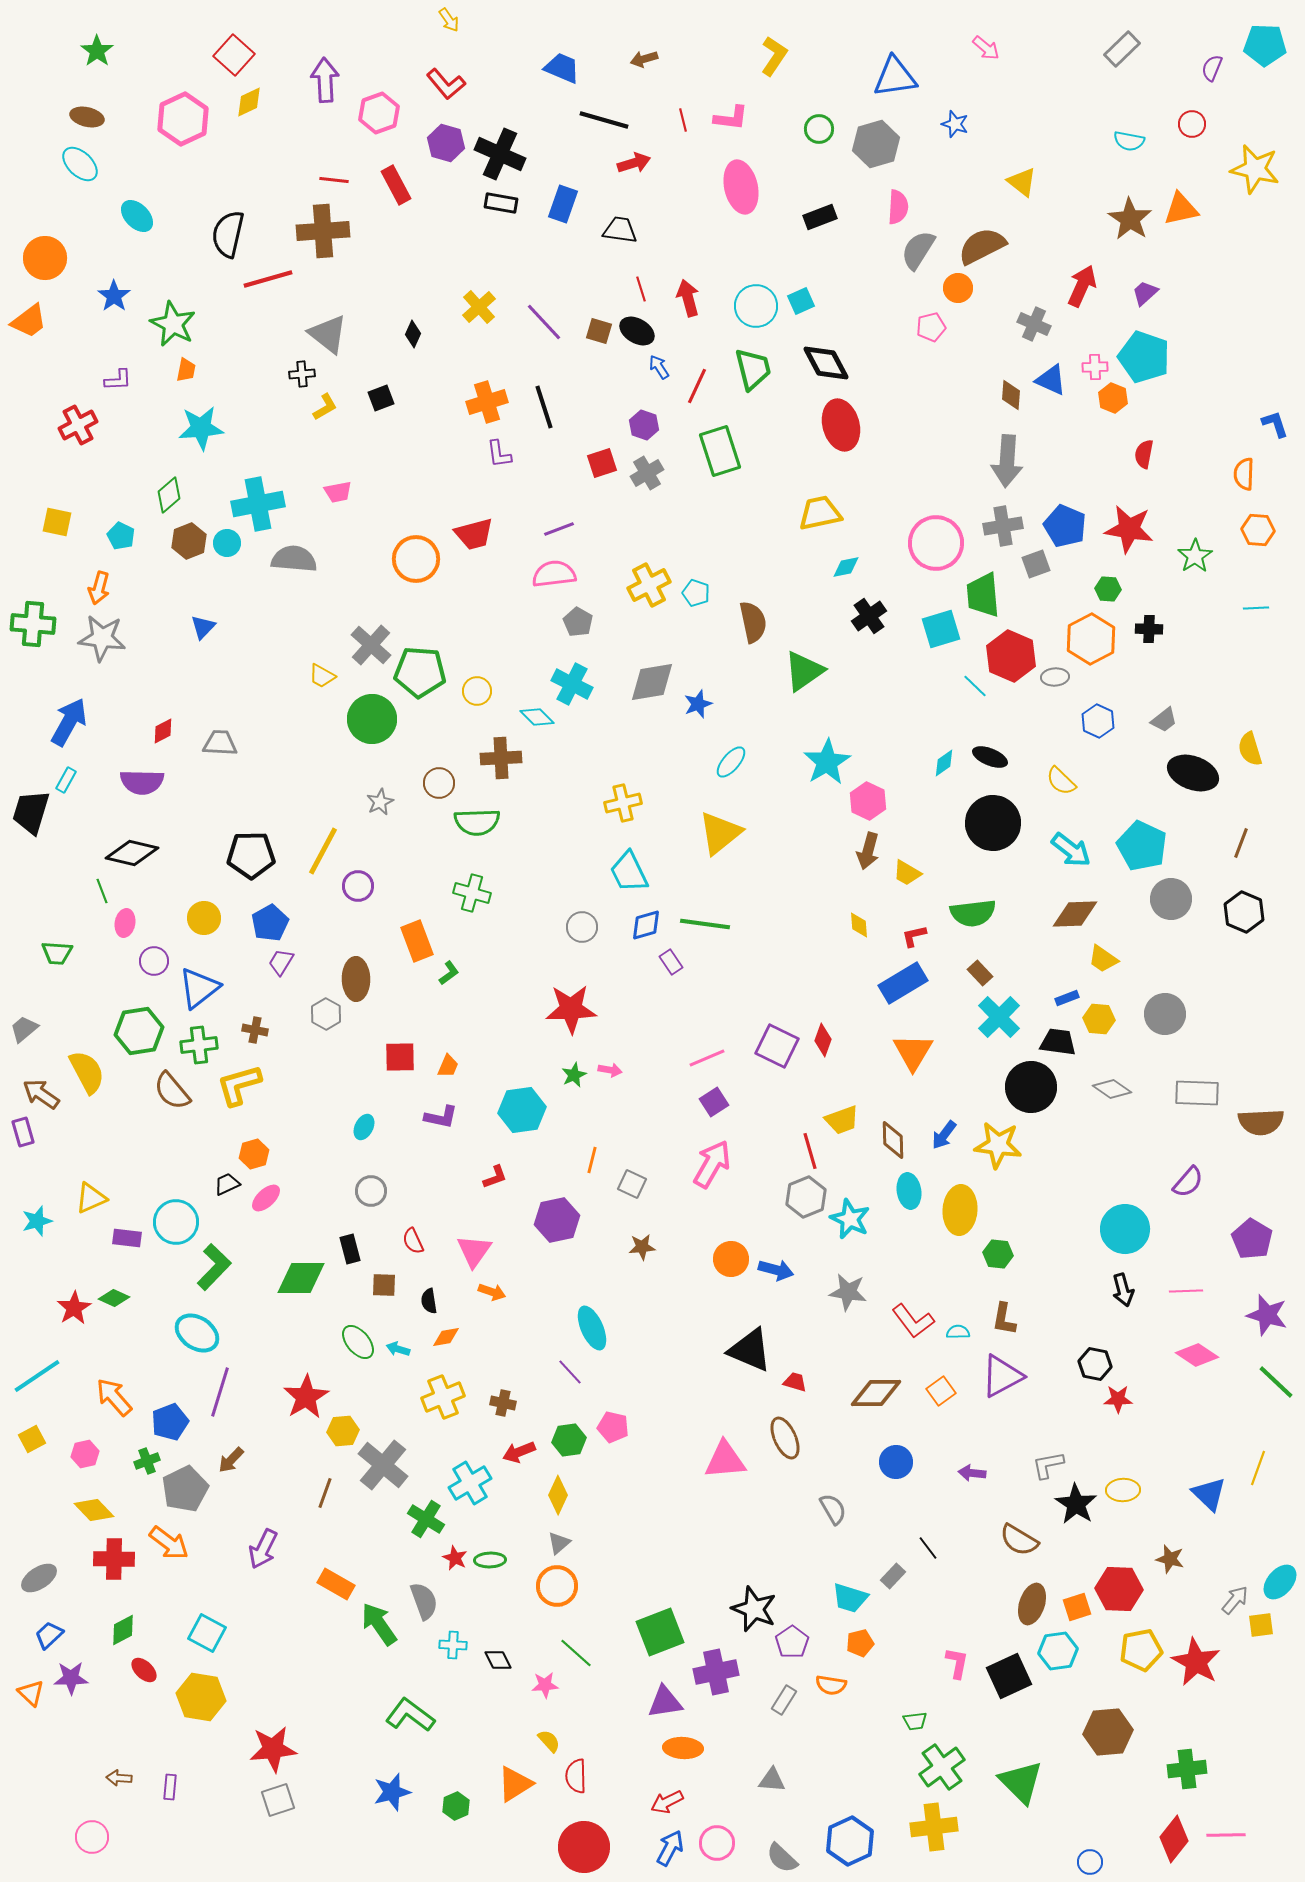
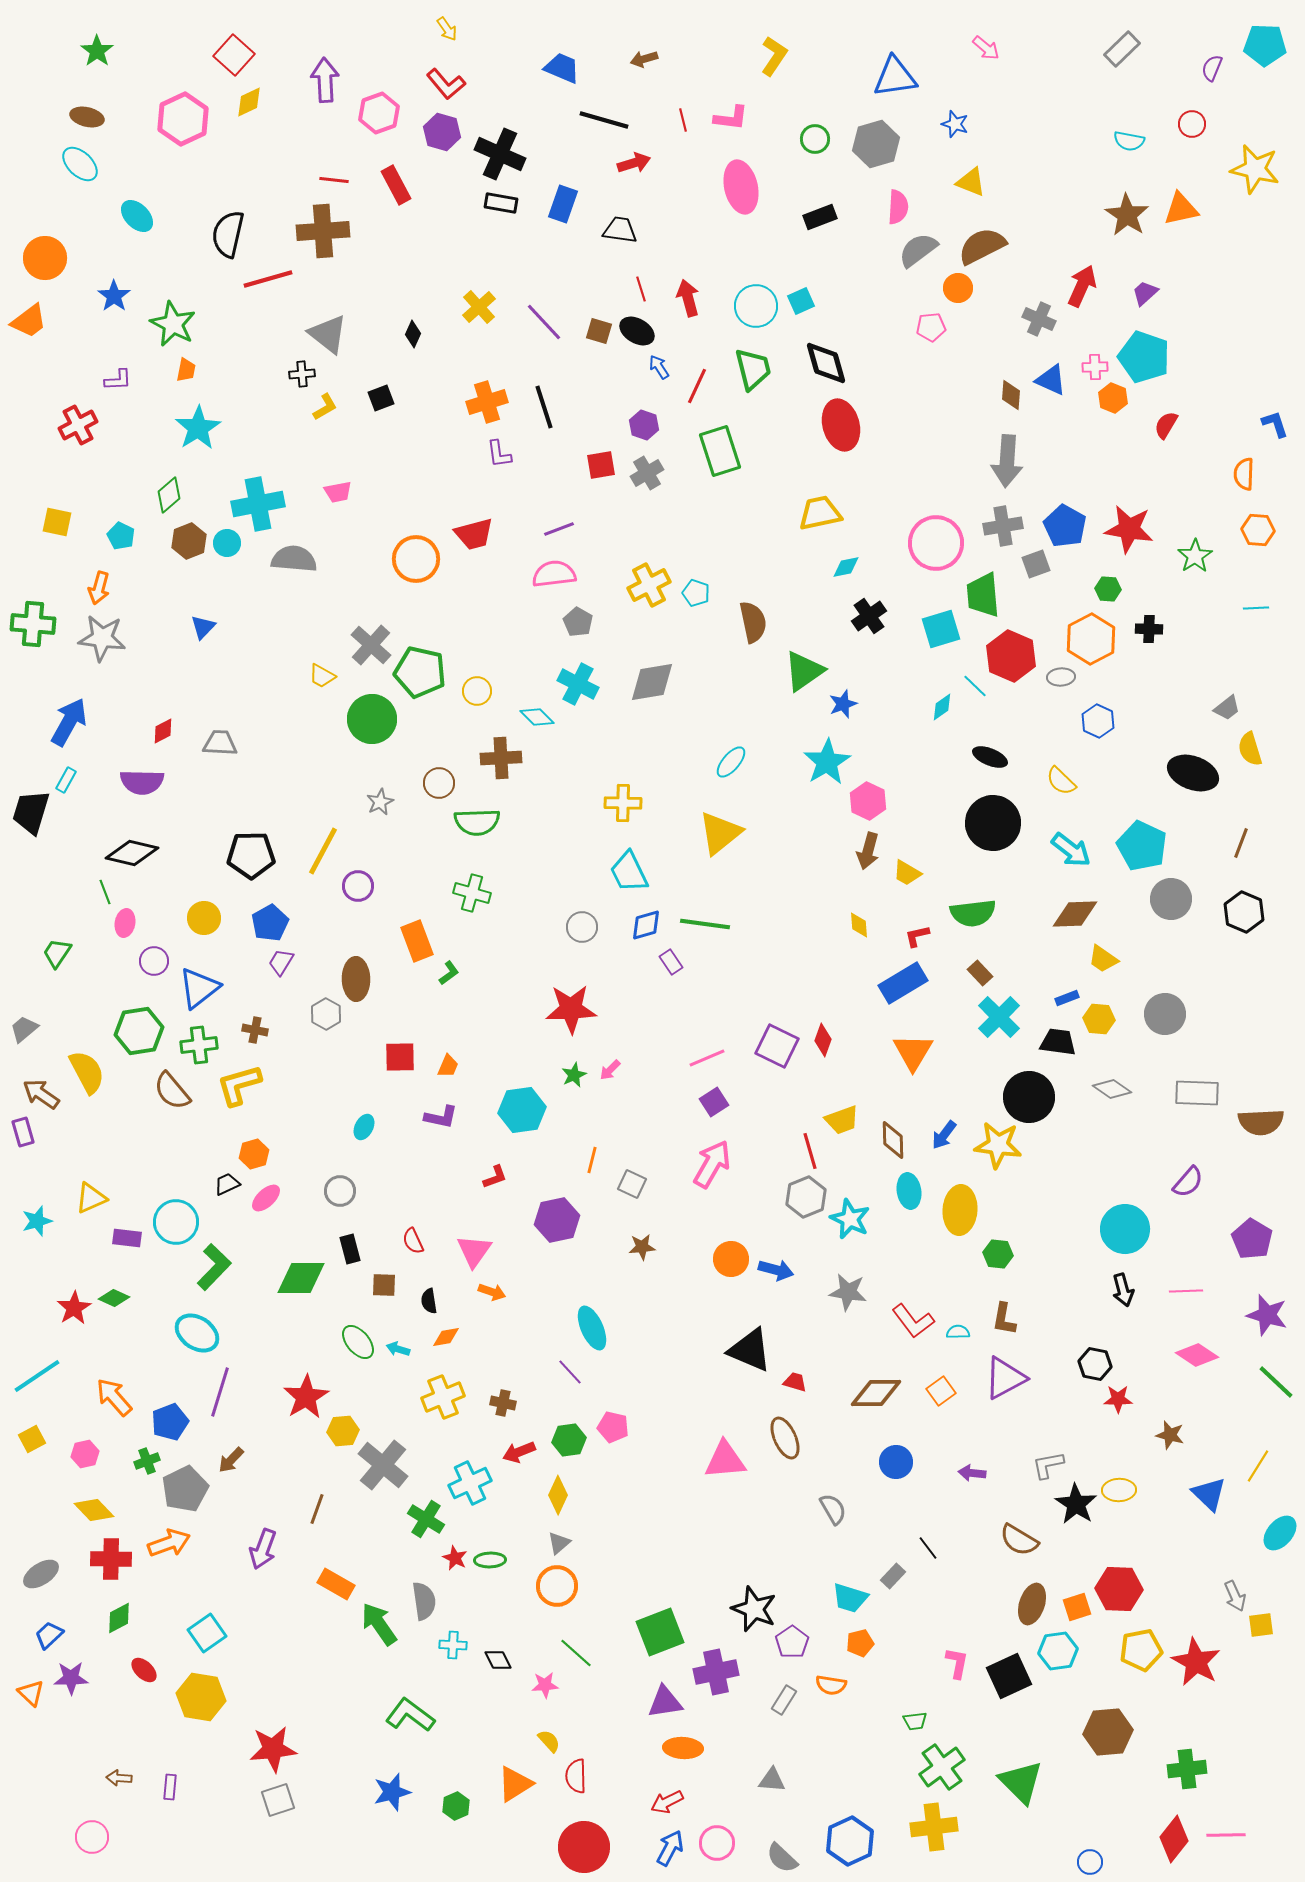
yellow arrow at (449, 20): moved 2 px left, 9 px down
green circle at (819, 129): moved 4 px left, 10 px down
purple hexagon at (446, 143): moved 4 px left, 11 px up
yellow triangle at (1022, 182): moved 51 px left; rotated 16 degrees counterclockwise
brown star at (1130, 219): moved 3 px left, 4 px up
gray semicircle at (918, 250): rotated 21 degrees clockwise
gray cross at (1034, 324): moved 5 px right, 5 px up
pink pentagon at (931, 327): rotated 8 degrees clockwise
black diamond at (826, 363): rotated 12 degrees clockwise
cyan star at (201, 428): moved 3 px left; rotated 27 degrees counterclockwise
red semicircle at (1144, 454): moved 22 px right, 29 px up; rotated 20 degrees clockwise
red square at (602, 463): moved 1 px left, 2 px down; rotated 8 degrees clockwise
blue pentagon at (1065, 526): rotated 6 degrees clockwise
green pentagon at (420, 672): rotated 9 degrees clockwise
gray ellipse at (1055, 677): moved 6 px right
cyan cross at (572, 684): moved 6 px right
blue star at (698, 704): moved 145 px right
gray trapezoid at (1164, 720): moved 63 px right, 12 px up
cyan diamond at (944, 763): moved 2 px left, 56 px up
yellow cross at (623, 803): rotated 15 degrees clockwise
green line at (102, 891): moved 3 px right, 1 px down
red L-shape at (914, 936): moved 3 px right
green trapezoid at (57, 953): rotated 120 degrees clockwise
pink arrow at (610, 1070): rotated 125 degrees clockwise
black circle at (1031, 1087): moved 2 px left, 10 px down
gray circle at (371, 1191): moved 31 px left
purple triangle at (1002, 1376): moved 3 px right, 2 px down
yellow line at (1258, 1468): moved 2 px up; rotated 12 degrees clockwise
cyan cross at (470, 1483): rotated 6 degrees clockwise
yellow ellipse at (1123, 1490): moved 4 px left
brown line at (325, 1493): moved 8 px left, 16 px down
orange arrow at (169, 1543): rotated 57 degrees counterclockwise
purple arrow at (263, 1549): rotated 6 degrees counterclockwise
red cross at (114, 1559): moved 3 px left
brown star at (1170, 1559): moved 124 px up
gray ellipse at (39, 1578): moved 2 px right, 4 px up
cyan ellipse at (1280, 1582): moved 49 px up
gray arrow at (1235, 1600): moved 4 px up; rotated 116 degrees clockwise
gray semicircle at (424, 1601): rotated 12 degrees clockwise
green diamond at (123, 1630): moved 4 px left, 12 px up
cyan square at (207, 1633): rotated 27 degrees clockwise
